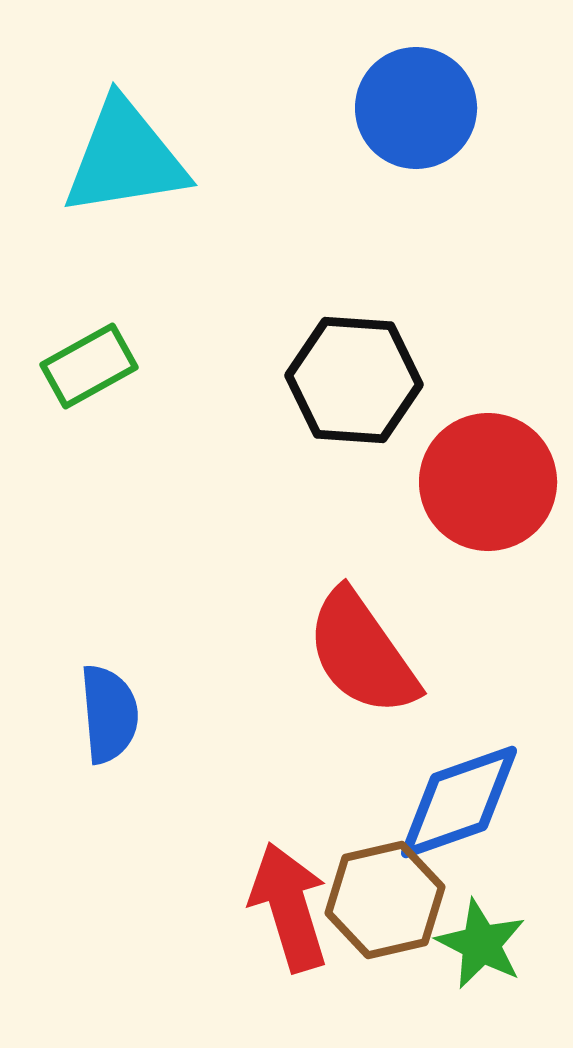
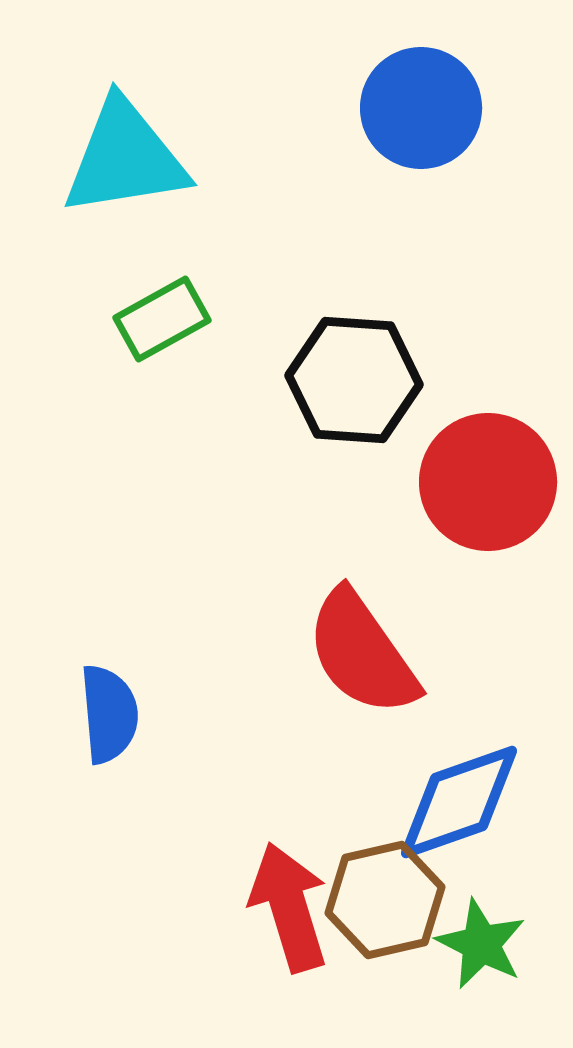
blue circle: moved 5 px right
green rectangle: moved 73 px right, 47 px up
